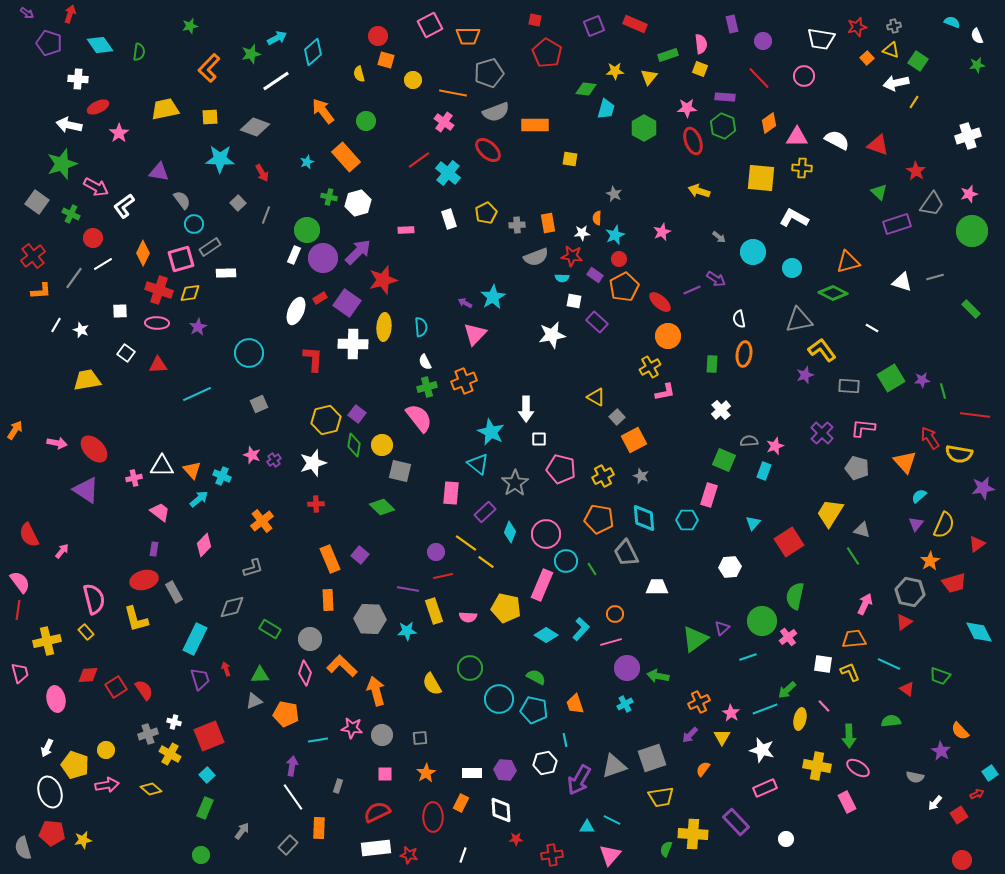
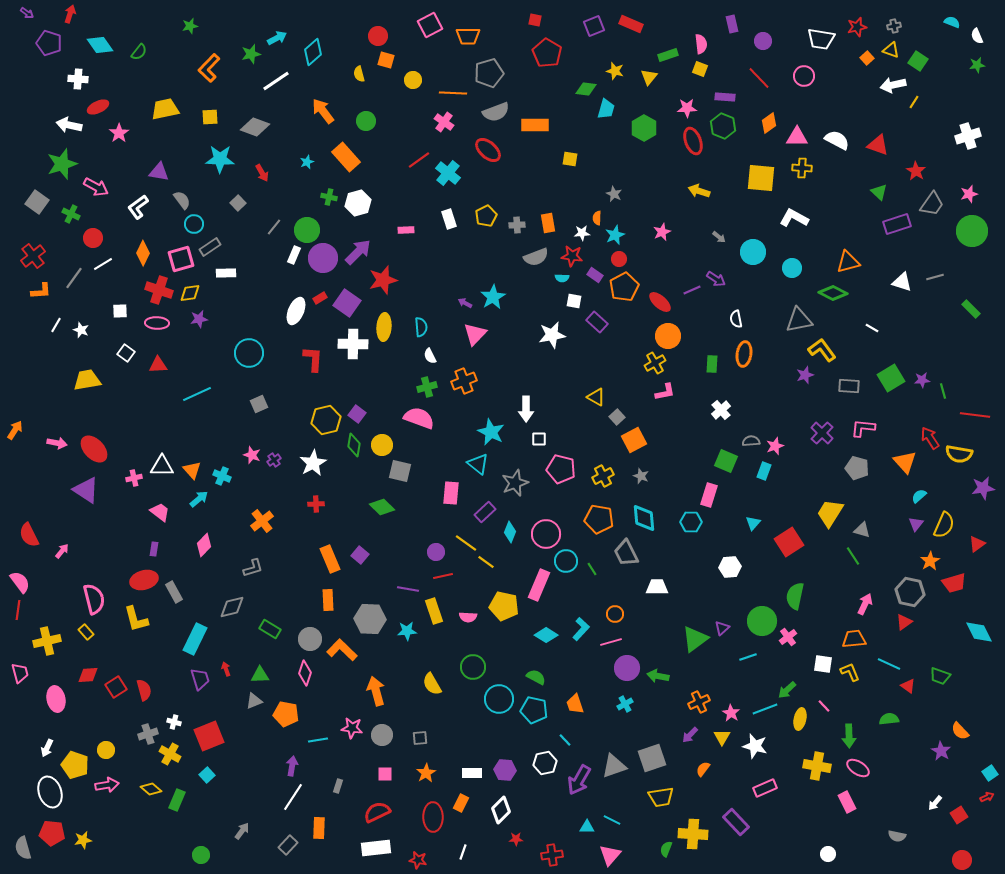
red rectangle at (635, 24): moved 4 px left
green semicircle at (139, 52): rotated 30 degrees clockwise
yellow star at (615, 71): rotated 18 degrees clockwise
white arrow at (896, 83): moved 3 px left, 2 px down
orange line at (453, 93): rotated 8 degrees counterclockwise
white L-shape at (124, 206): moved 14 px right, 1 px down
yellow pentagon at (486, 213): moved 3 px down
gray line at (266, 215): moved 8 px right, 12 px down; rotated 18 degrees clockwise
white semicircle at (739, 319): moved 3 px left
purple star at (198, 327): moved 1 px right, 8 px up; rotated 18 degrees clockwise
white semicircle at (425, 362): moved 5 px right, 6 px up
yellow cross at (650, 367): moved 5 px right, 4 px up
pink semicircle at (419, 418): rotated 32 degrees counterclockwise
gray semicircle at (749, 441): moved 2 px right
green square at (724, 460): moved 2 px right, 1 px down
white star at (313, 463): rotated 12 degrees counterclockwise
gray star at (515, 483): rotated 12 degrees clockwise
cyan hexagon at (687, 520): moved 4 px right, 2 px down
pink rectangle at (542, 585): moved 3 px left
yellow pentagon at (506, 608): moved 2 px left, 2 px up
orange L-shape at (342, 666): moved 16 px up
green circle at (470, 668): moved 3 px right, 1 px up
red triangle at (907, 689): moved 1 px right, 3 px up
red semicircle at (144, 690): rotated 20 degrees clockwise
green semicircle at (891, 721): moved 2 px left, 2 px up
cyan line at (565, 740): rotated 32 degrees counterclockwise
white star at (762, 750): moved 7 px left, 4 px up
gray semicircle at (915, 777): moved 18 px left, 59 px down
red arrow at (977, 794): moved 10 px right, 3 px down
white line at (293, 797): rotated 68 degrees clockwise
green rectangle at (205, 808): moved 28 px left, 8 px up
white diamond at (501, 810): rotated 48 degrees clockwise
white circle at (786, 839): moved 42 px right, 15 px down
red star at (409, 855): moved 9 px right, 5 px down
white line at (463, 855): moved 3 px up
